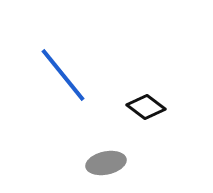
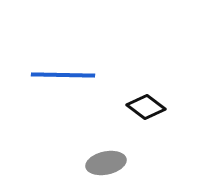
blue line: rotated 50 degrees counterclockwise
